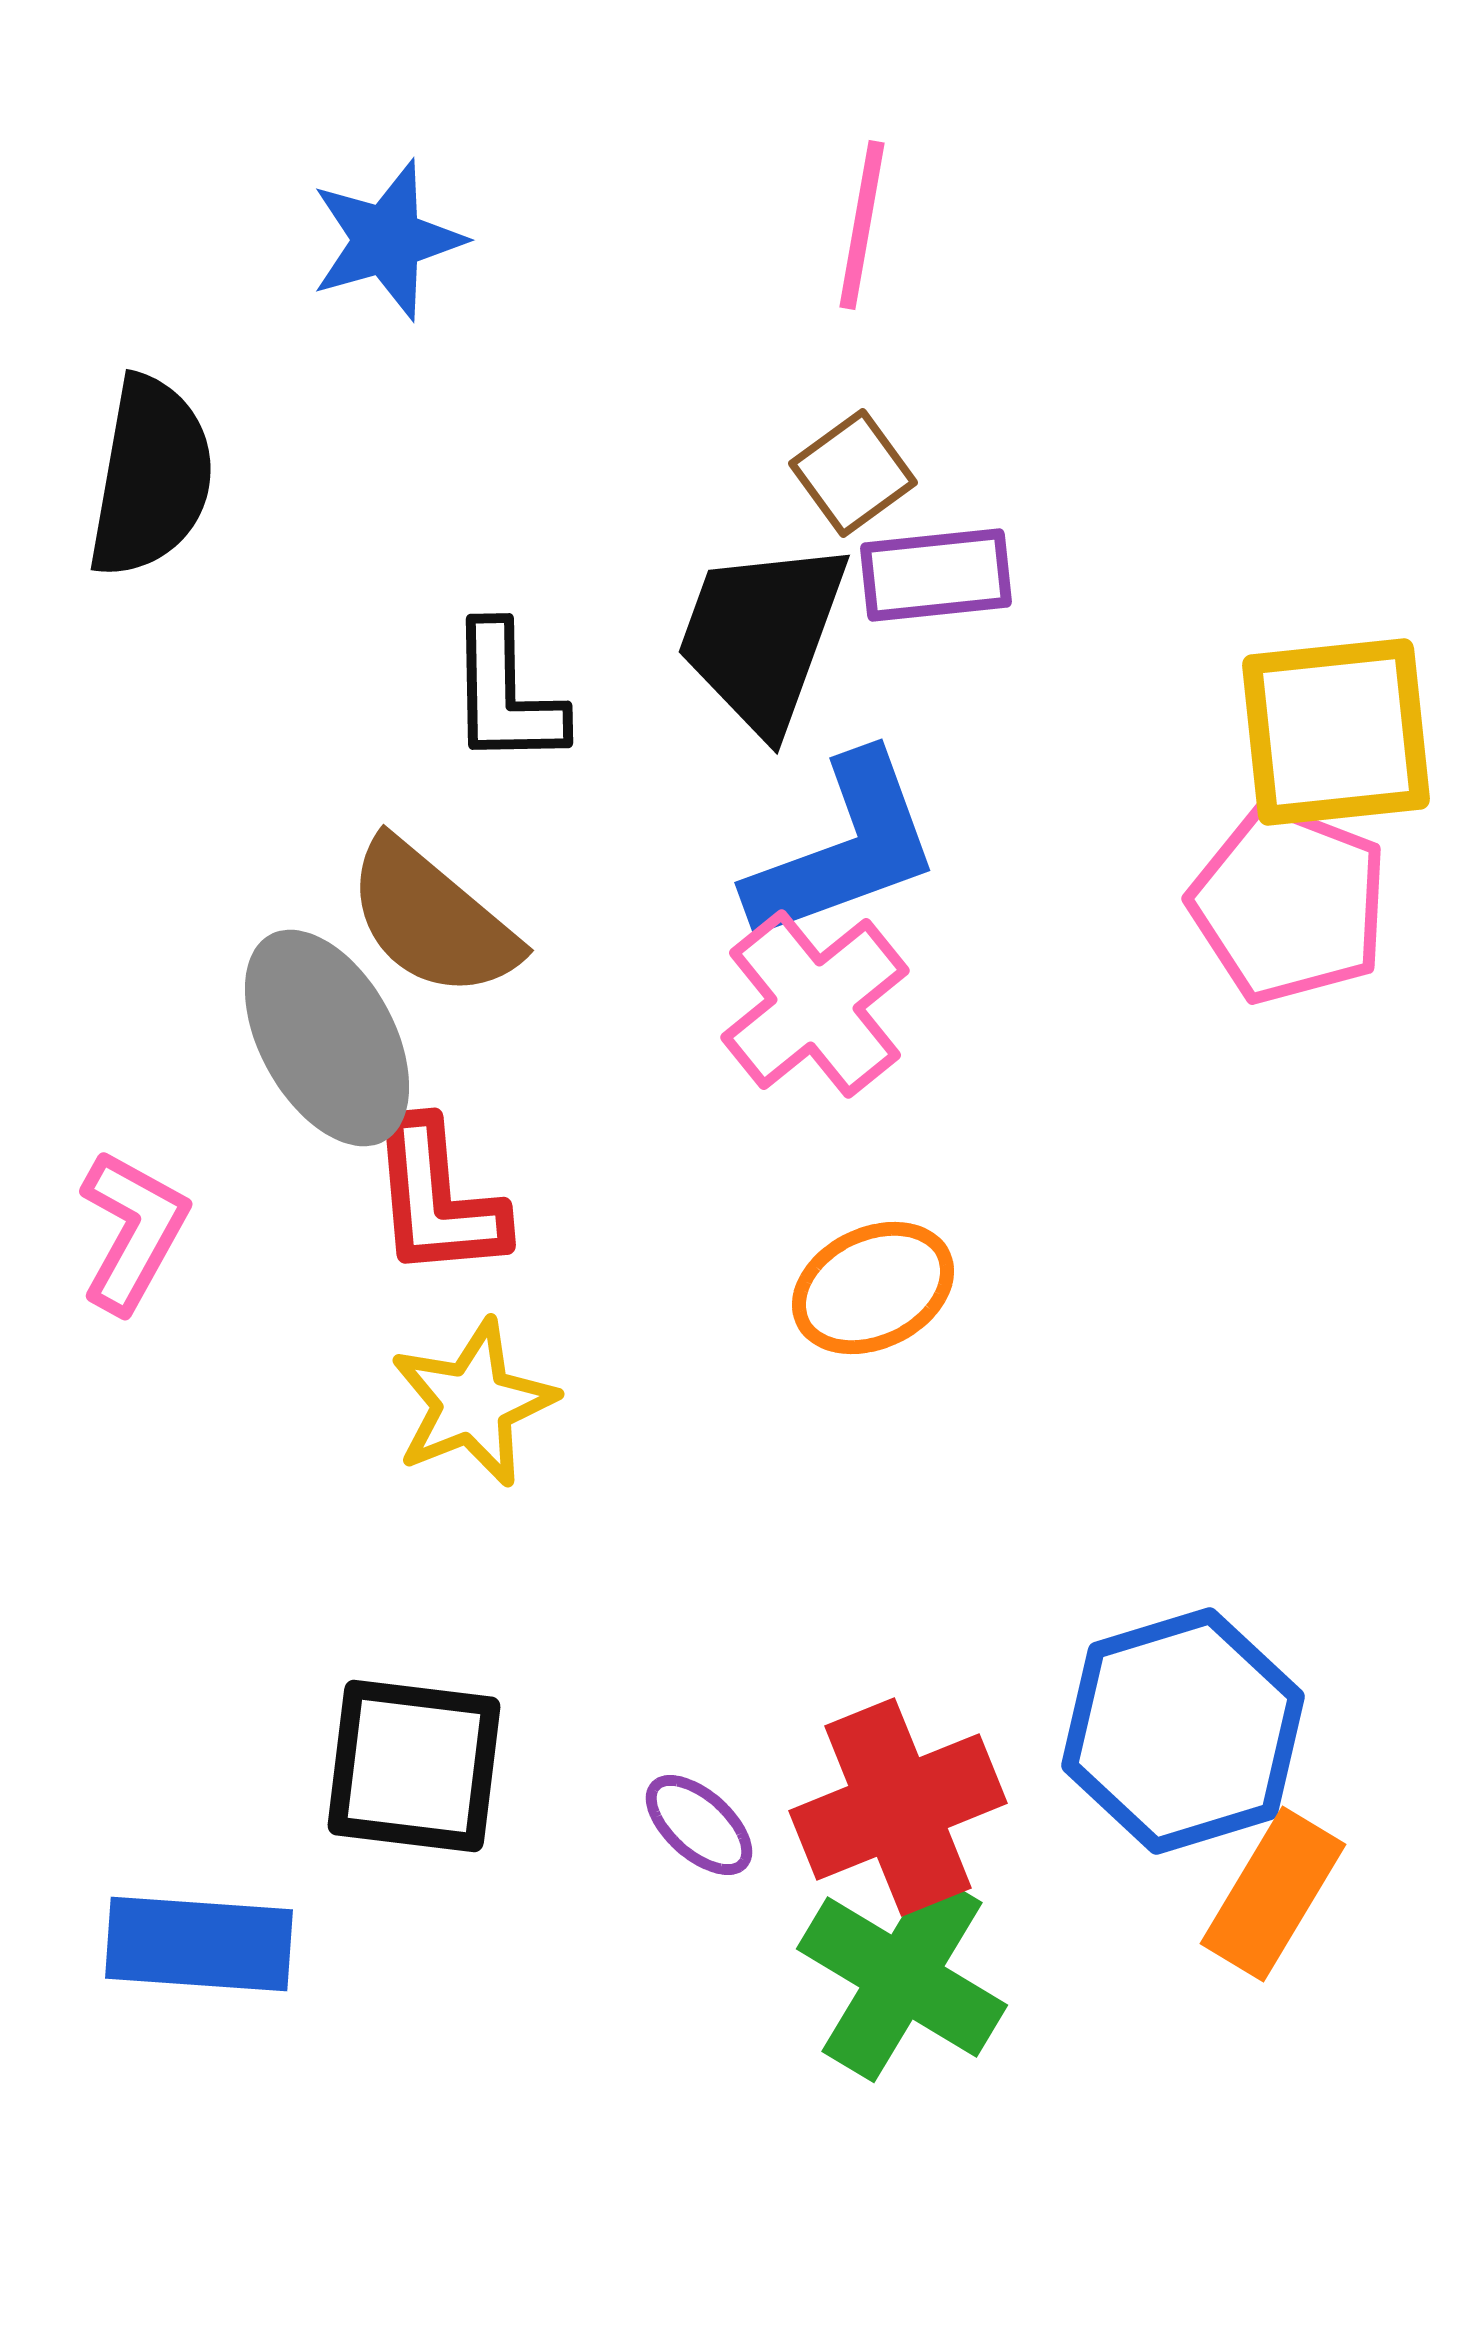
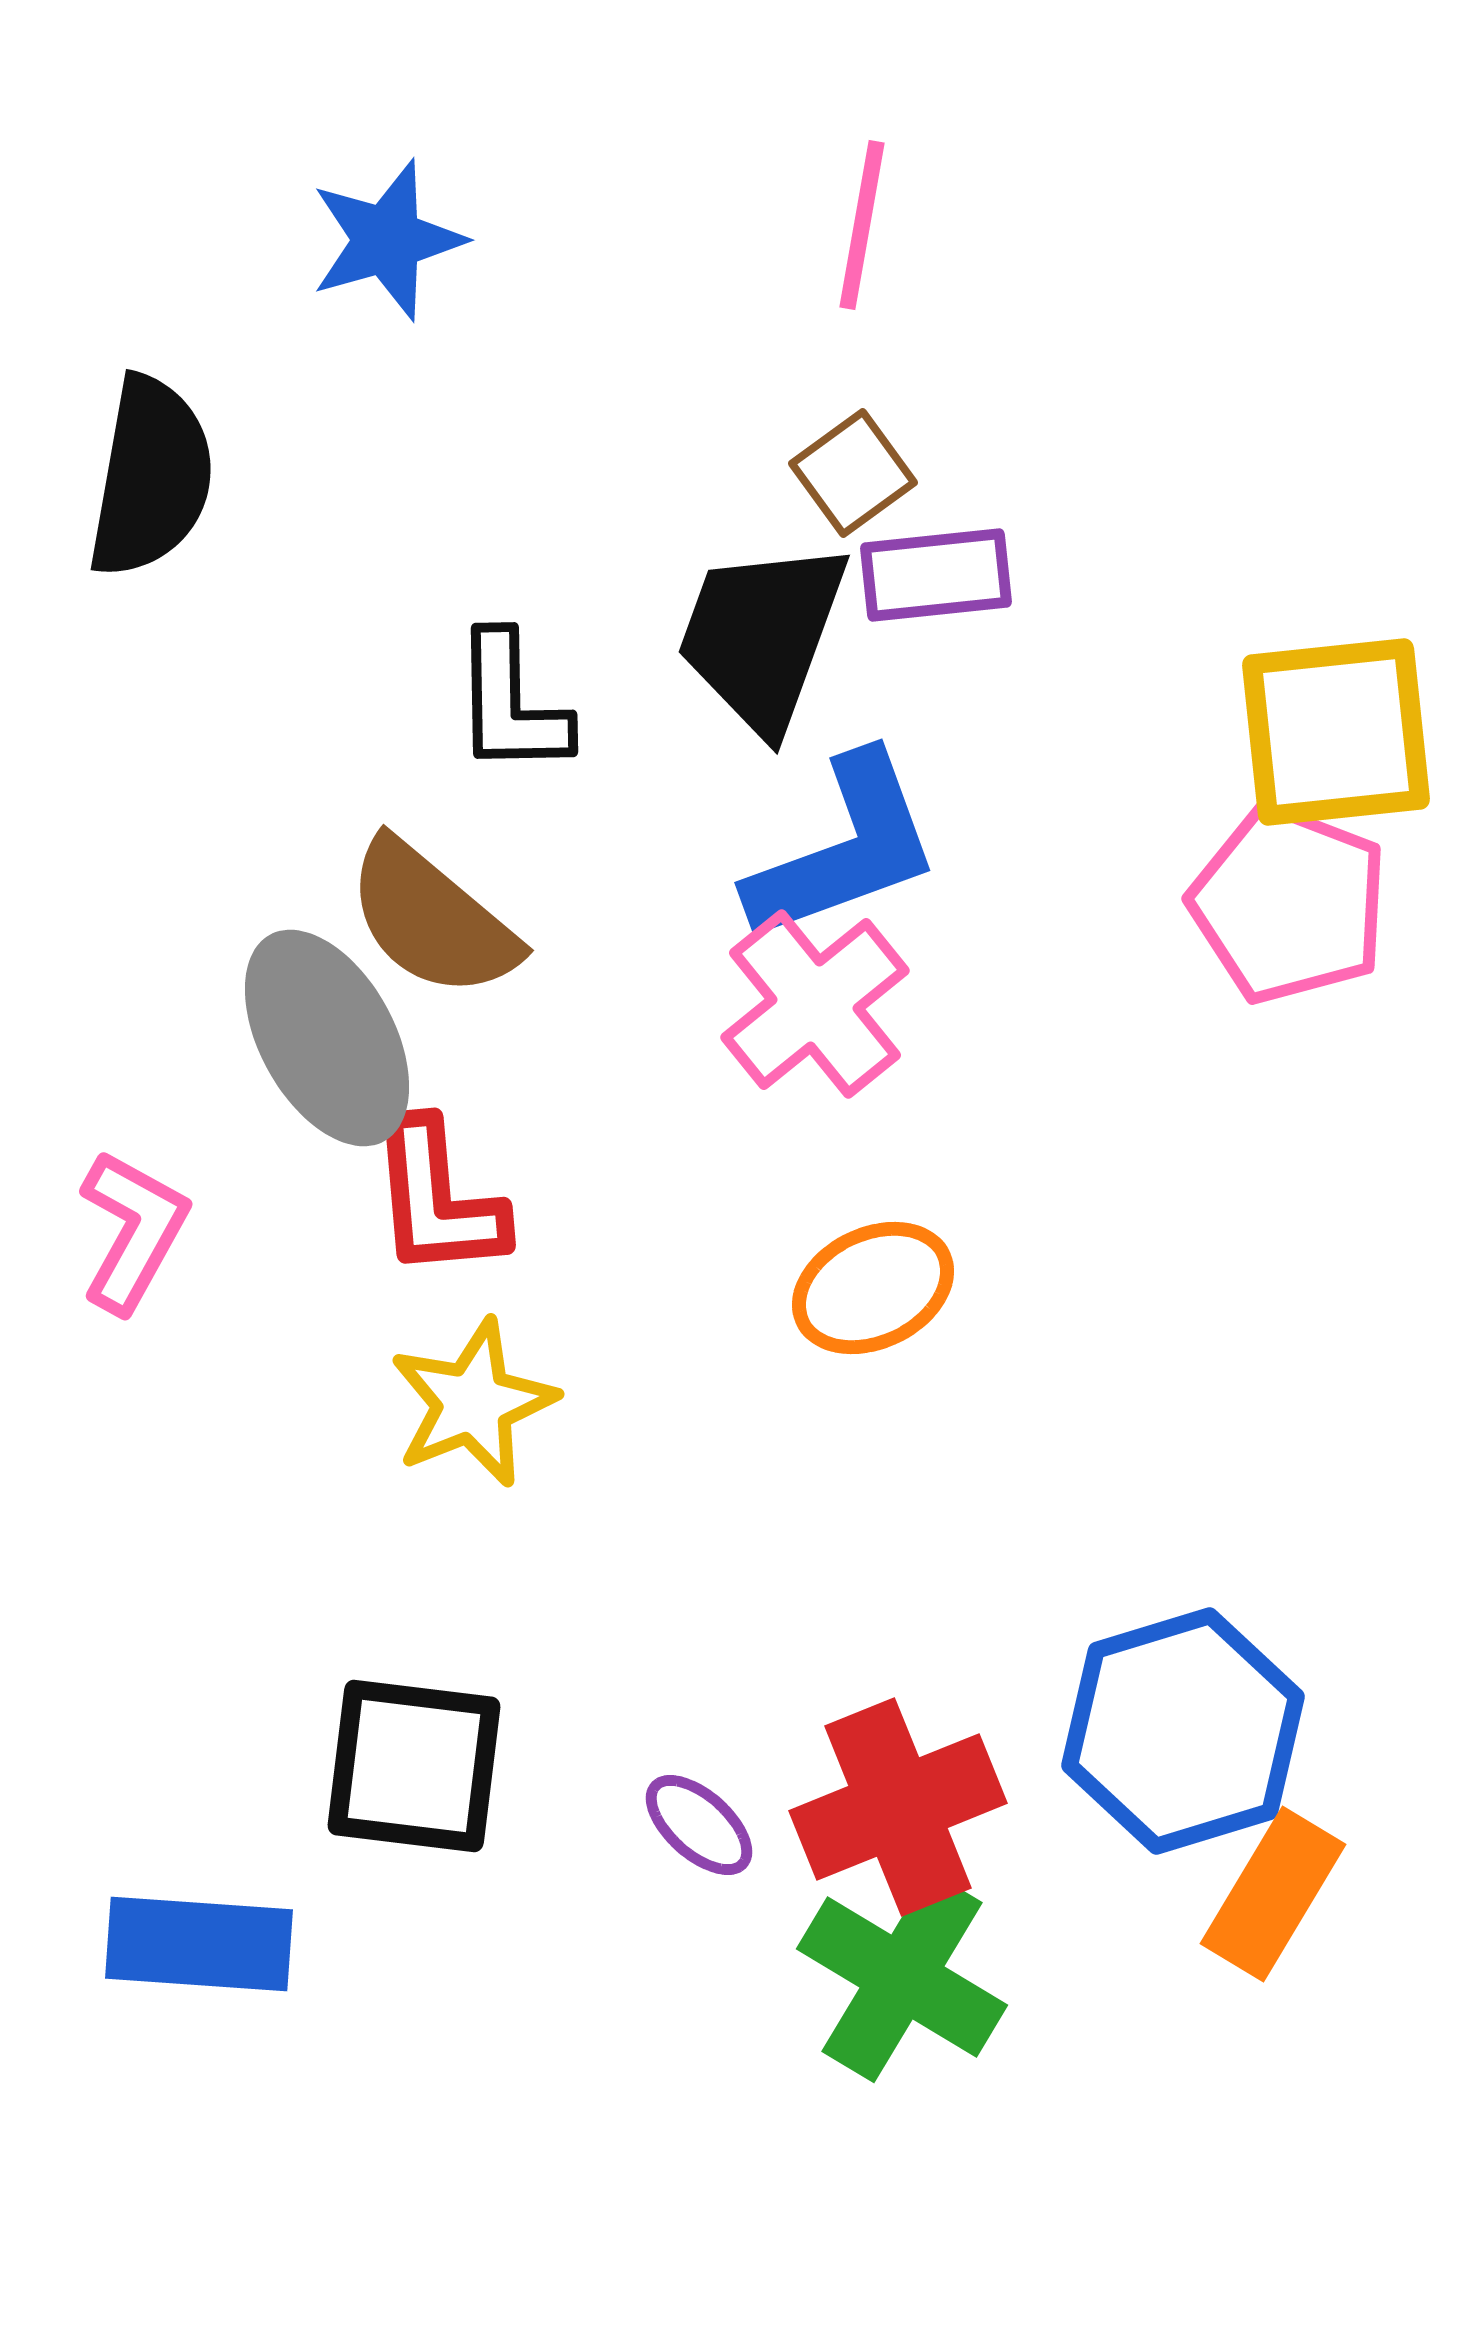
black L-shape: moved 5 px right, 9 px down
